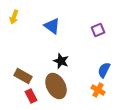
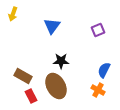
yellow arrow: moved 1 px left, 3 px up
blue triangle: rotated 30 degrees clockwise
black star: rotated 21 degrees counterclockwise
